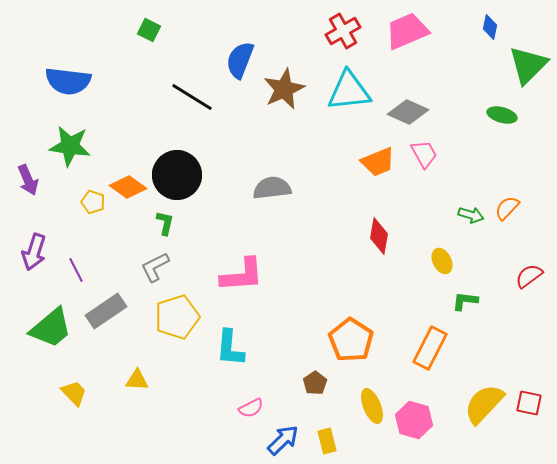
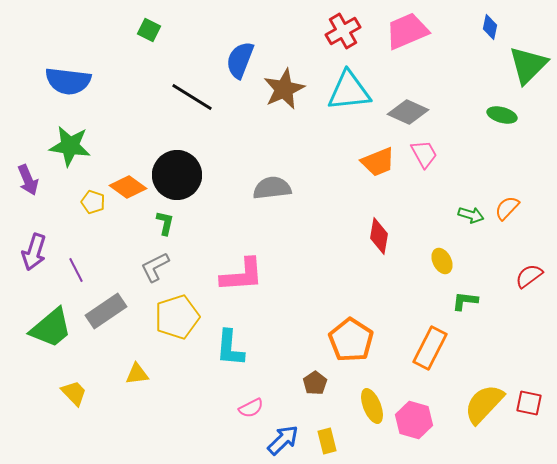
yellow triangle at (137, 380): moved 6 px up; rotated 10 degrees counterclockwise
